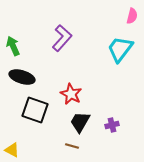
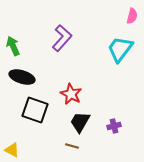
purple cross: moved 2 px right, 1 px down
